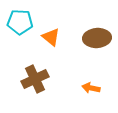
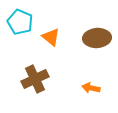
cyan pentagon: rotated 20 degrees clockwise
